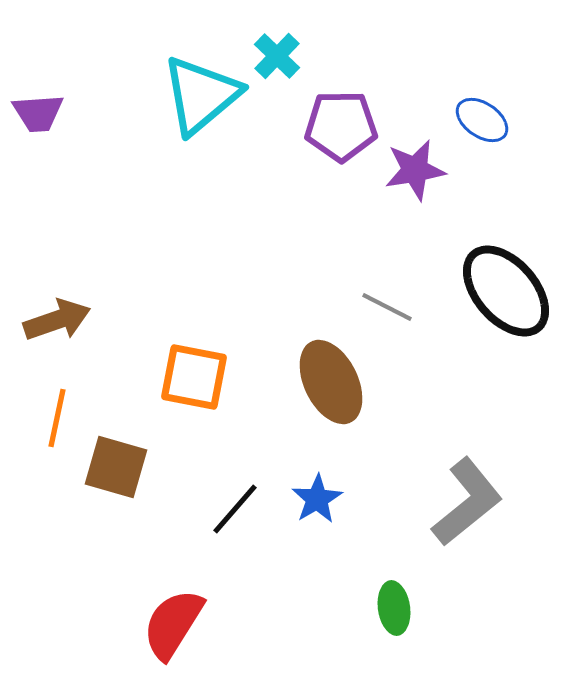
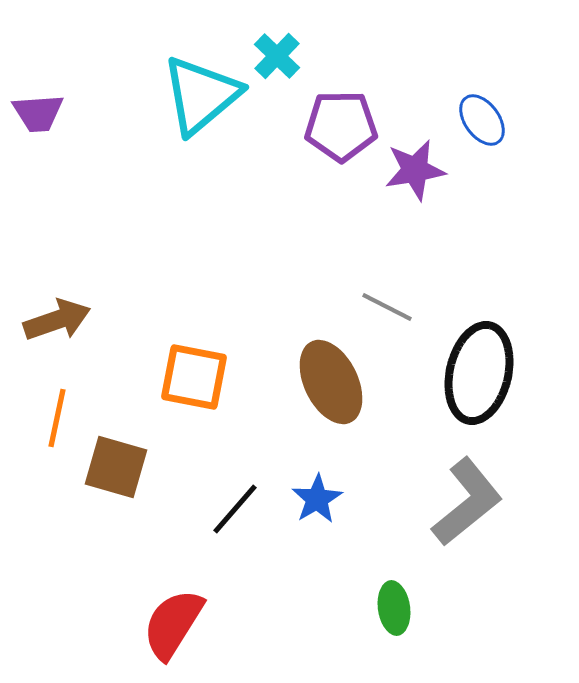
blue ellipse: rotated 20 degrees clockwise
black ellipse: moved 27 px left, 82 px down; rotated 54 degrees clockwise
